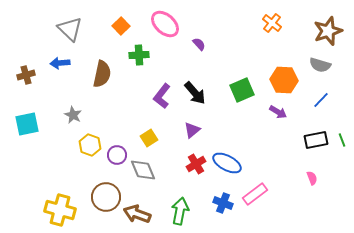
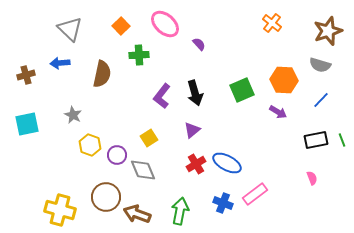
black arrow: rotated 25 degrees clockwise
